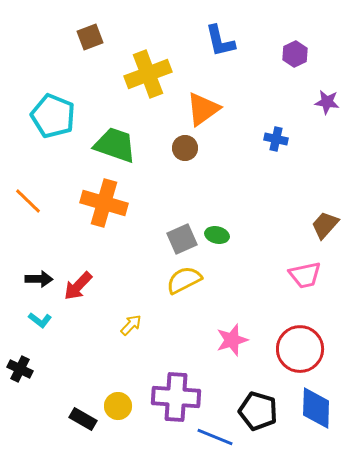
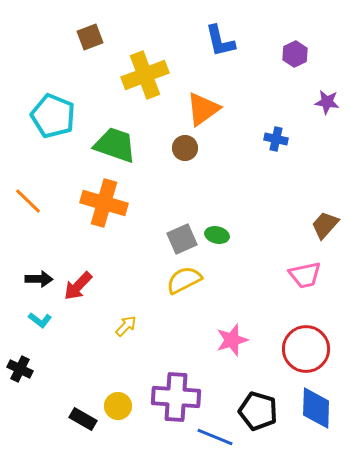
yellow cross: moved 3 px left, 1 px down
yellow arrow: moved 5 px left, 1 px down
red circle: moved 6 px right
